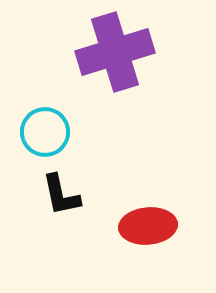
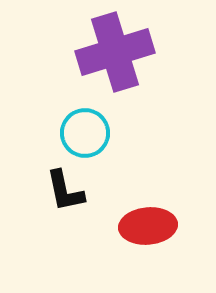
cyan circle: moved 40 px right, 1 px down
black L-shape: moved 4 px right, 4 px up
